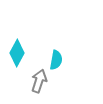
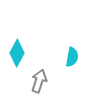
cyan semicircle: moved 16 px right, 3 px up
